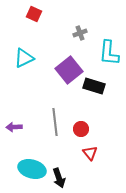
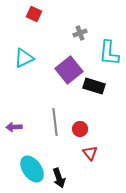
red circle: moved 1 px left
cyan ellipse: rotated 40 degrees clockwise
